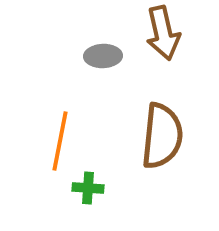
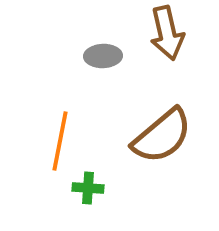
brown arrow: moved 4 px right
brown semicircle: rotated 44 degrees clockwise
